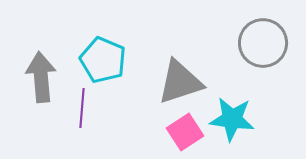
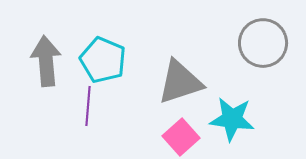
gray arrow: moved 5 px right, 16 px up
purple line: moved 6 px right, 2 px up
pink square: moved 4 px left, 5 px down; rotated 9 degrees counterclockwise
